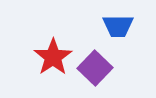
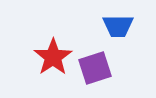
purple square: rotated 28 degrees clockwise
